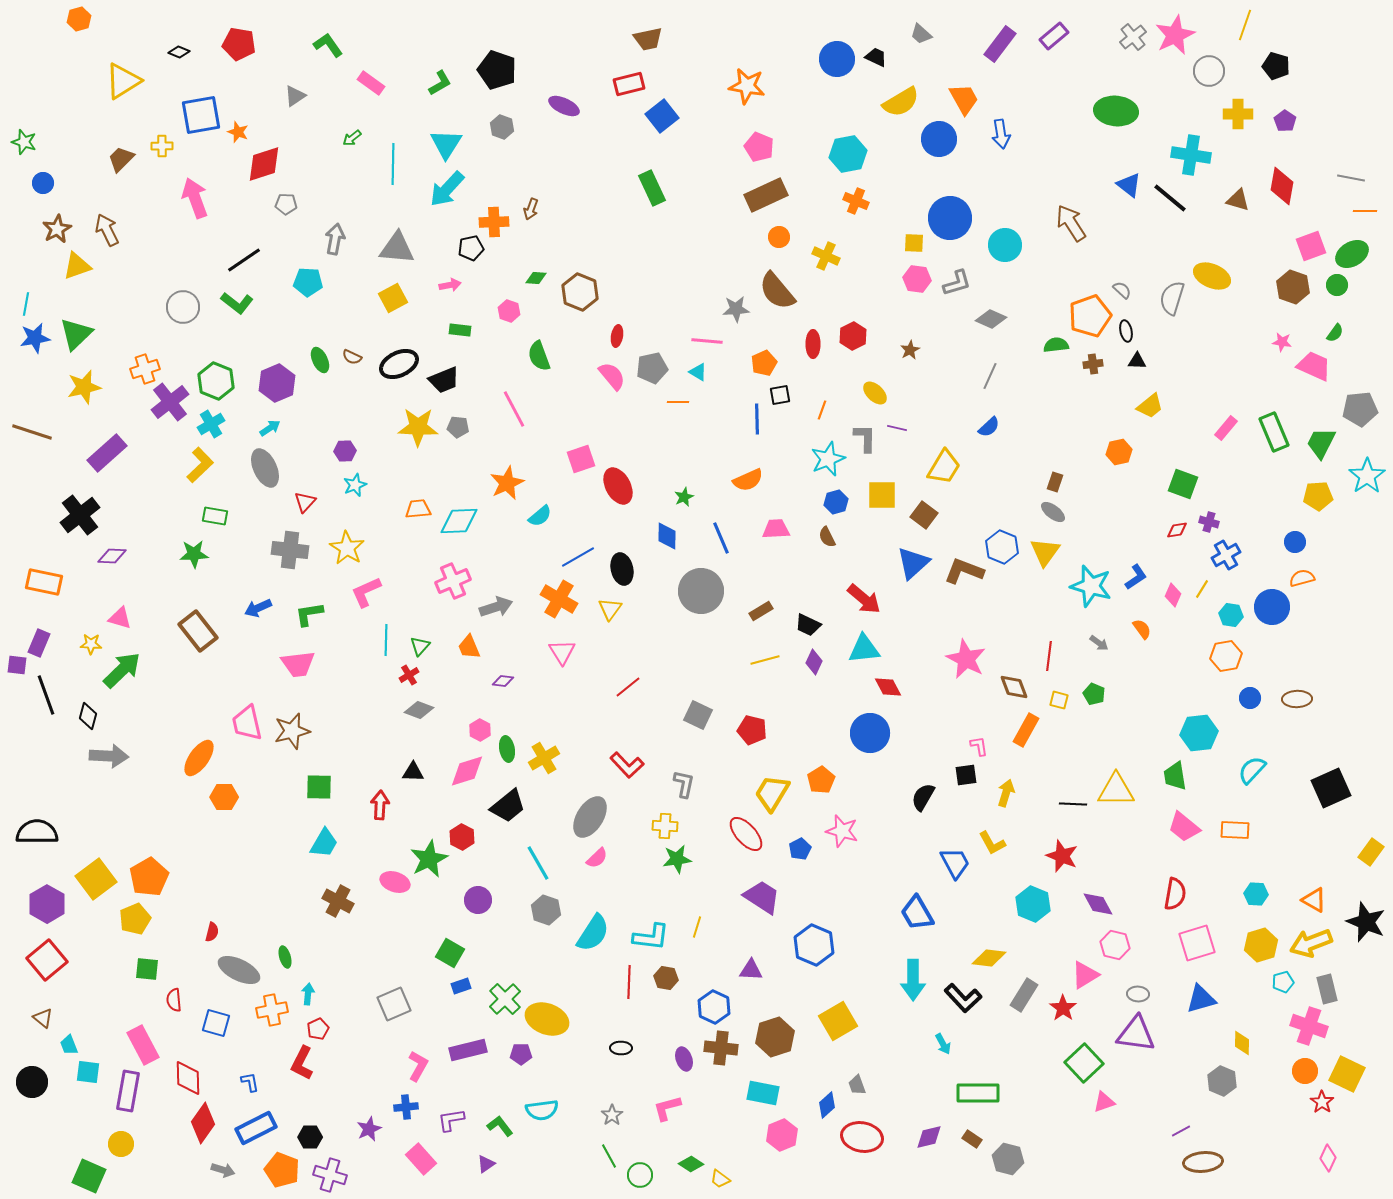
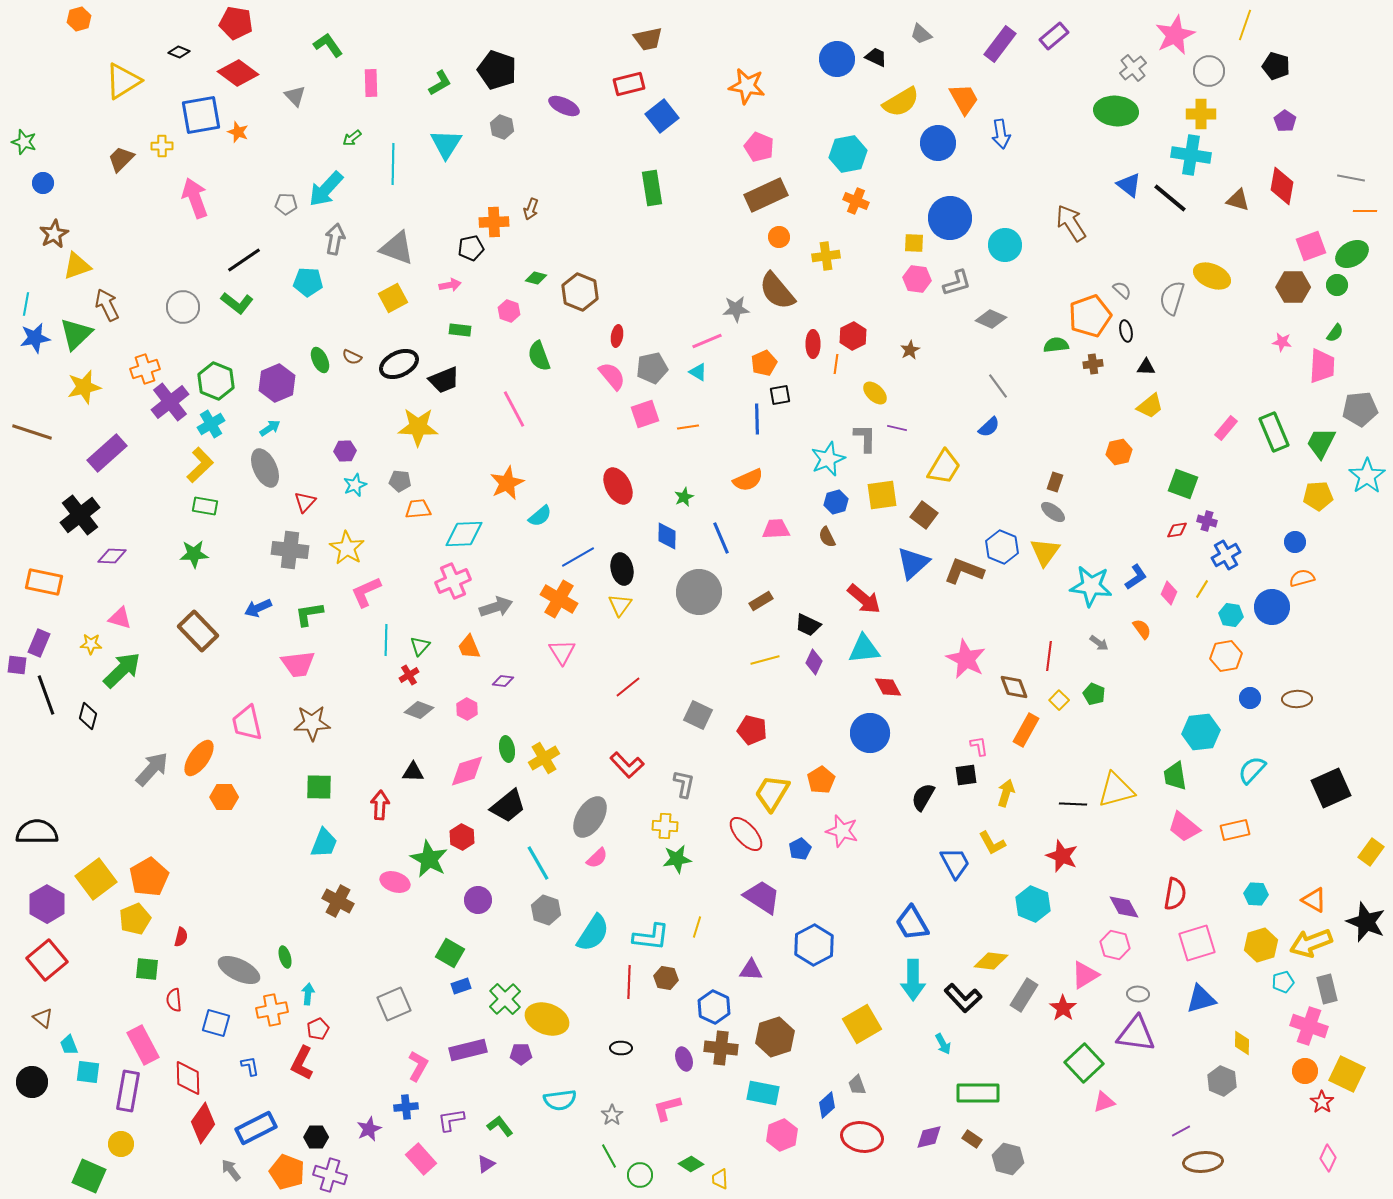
gray cross at (1133, 37): moved 31 px down
red pentagon at (239, 44): moved 3 px left, 21 px up
pink rectangle at (371, 83): rotated 52 degrees clockwise
gray triangle at (295, 96): rotated 40 degrees counterclockwise
yellow cross at (1238, 114): moved 37 px left
blue circle at (939, 139): moved 1 px left, 4 px down
red diamond at (264, 164): moved 26 px left, 91 px up; rotated 54 degrees clockwise
green rectangle at (652, 188): rotated 16 degrees clockwise
cyan arrow at (447, 189): moved 121 px left
brown star at (57, 229): moved 3 px left, 5 px down
brown arrow at (107, 230): moved 75 px down
gray triangle at (397, 248): rotated 15 degrees clockwise
yellow cross at (826, 256): rotated 32 degrees counterclockwise
green diamond at (536, 278): rotated 10 degrees clockwise
brown hexagon at (1293, 287): rotated 20 degrees counterclockwise
pink line at (707, 341): rotated 28 degrees counterclockwise
black triangle at (1137, 361): moved 9 px right, 6 px down
pink trapezoid at (1314, 366): moved 8 px right; rotated 69 degrees clockwise
gray line at (990, 376): moved 8 px right, 10 px down; rotated 60 degrees counterclockwise
orange line at (678, 402): moved 10 px right, 25 px down; rotated 10 degrees counterclockwise
orange line at (822, 410): moved 14 px right, 46 px up; rotated 12 degrees counterclockwise
gray pentagon at (458, 427): moved 58 px left, 54 px down
pink square at (581, 459): moved 64 px right, 45 px up
yellow square at (882, 495): rotated 8 degrees counterclockwise
green rectangle at (215, 516): moved 10 px left, 10 px up
cyan diamond at (459, 521): moved 5 px right, 13 px down
purple cross at (1209, 522): moved 2 px left, 1 px up
cyan star at (1091, 586): rotated 9 degrees counterclockwise
gray circle at (701, 591): moved 2 px left, 1 px down
pink diamond at (1173, 595): moved 4 px left, 2 px up
yellow triangle at (610, 609): moved 10 px right, 4 px up
brown rectangle at (761, 611): moved 10 px up
brown rectangle at (198, 631): rotated 6 degrees counterclockwise
yellow square at (1059, 700): rotated 30 degrees clockwise
pink hexagon at (480, 730): moved 13 px left, 21 px up
brown star at (292, 731): moved 20 px right, 8 px up; rotated 12 degrees clockwise
cyan hexagon at (1199, 733): moved 2 px right, 1 px up
gray arrow at (109, 756): moved 43 px right, 13 px down; rotated 51 degrees counterclockwise
yellow triangle at (1116, 790): rotated 15 degrees counterclockwise
orange rectangle at (1235, 830): rotated 16 degrees counterclockwise
cyan trapezoid at (324, 843): rotated 8 degrees counterclockwise
green star at (429, 859): rotated 18 degrees counterclockwise
purple diamond at (1098, 904): moved 26 px right, 3 px down
blue trapezoid at (917, 913): moved 5 px left, 10 px down
red semicircle at (212, 932): moved 31 px left, 5 px down
blue hexagon at (814, 945): rotated 9 degrees clockwise
yellow diamond at (989, 958): moved 2 px right, 3 px down
yellow square at (838, 1021): moved 24 px right, 3 px down
blue L-shape at (250, 1082): moved 16 px up
cyan semicircle at (542, 1110): moved 18 px right, 10 px up
black hexagon at (310, 1137): moved 6 px right
gray arrow at (223, 1170): moved 8 px right; rotated 145 degrees counterclockwise
orange pentagon at (282, 1170): moved 5 px right, 2 px down
yellow trapezoid at (720, 1179): rotated 50 degrees clockwise
